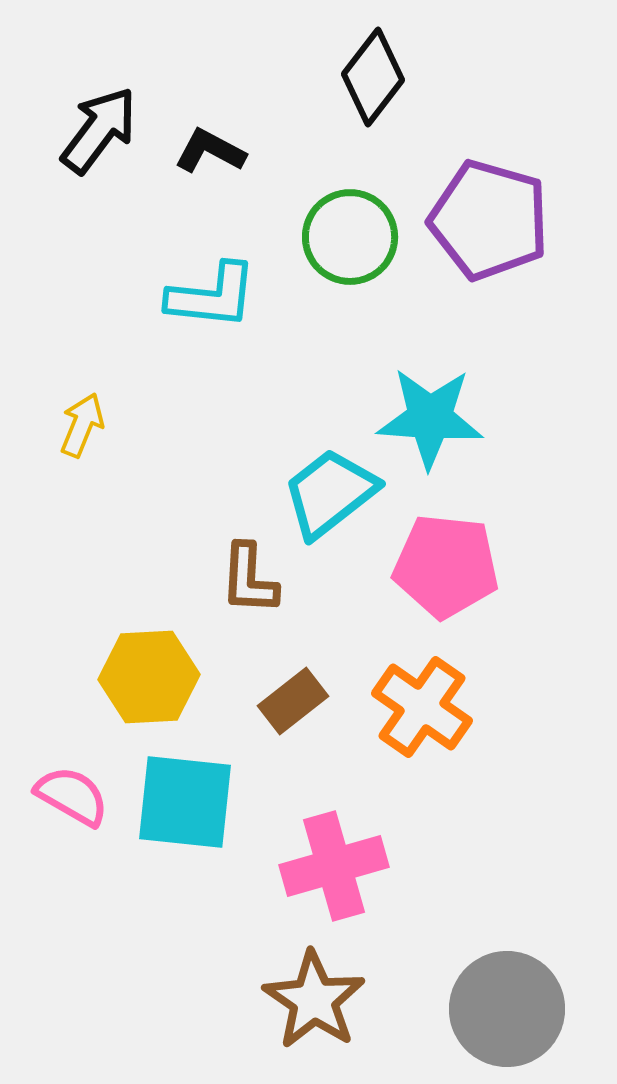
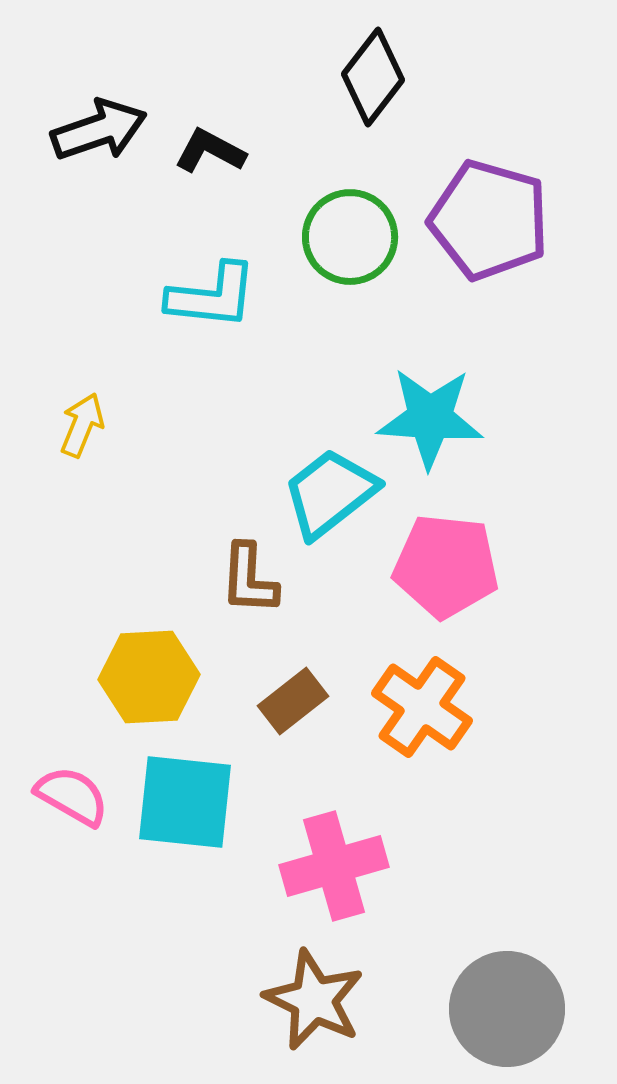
black arrow: rotated 34 degrees clockwise
brown star: rotated 8 degrees counterclockwise
